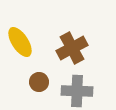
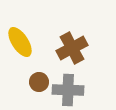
gray cross: moved 9 px left, 1 px up
